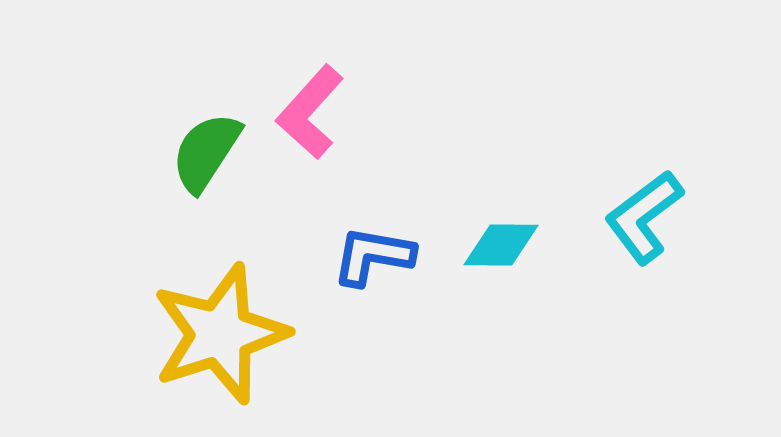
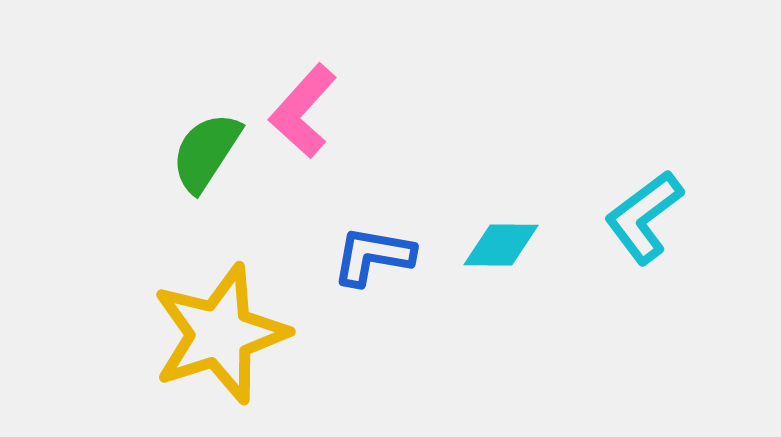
pink L-shape: moved 7 px left, 1 px up
